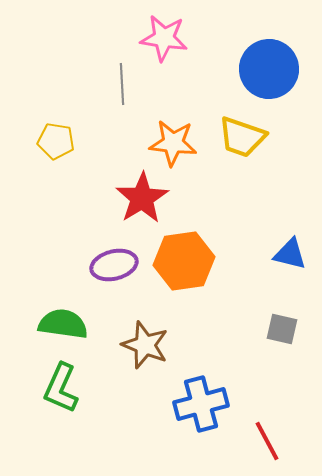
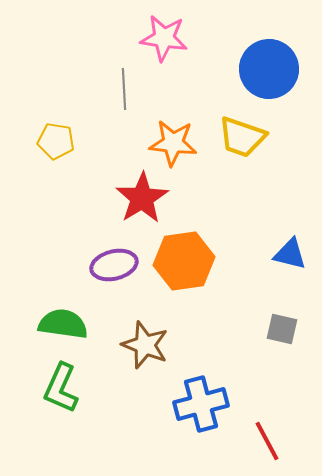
gray line: moved 2 px right, 5 px down
